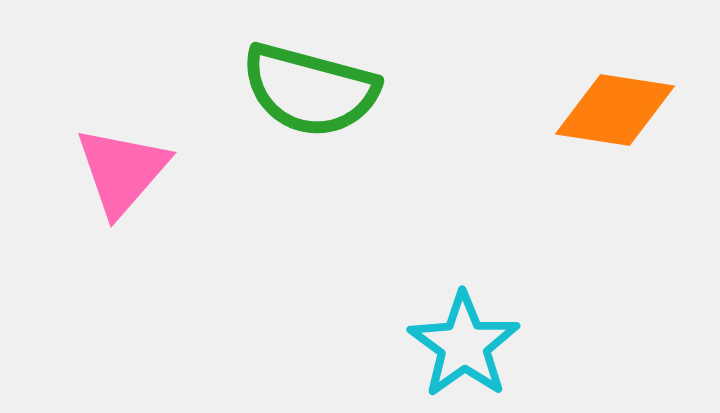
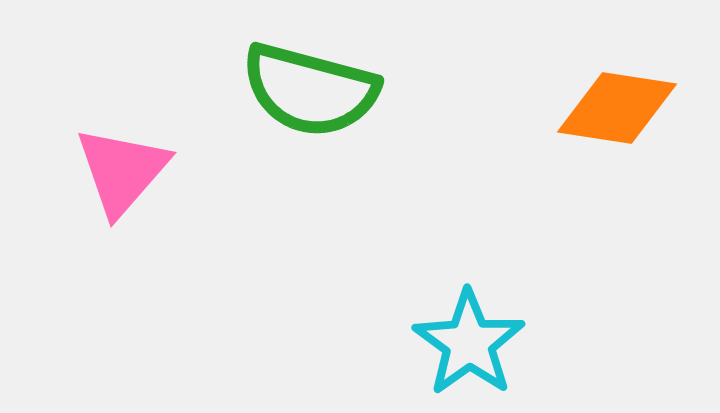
orange diamond: moved 2 px right, 2 px up
cyan star: moved 5 px right, 2 px up
